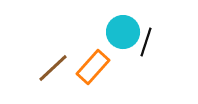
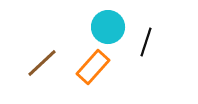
cyan circle: moved 15 px left, 5 px up
brown line: moved 11 px left, 5 px up
